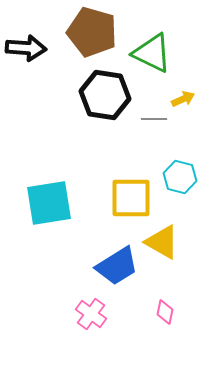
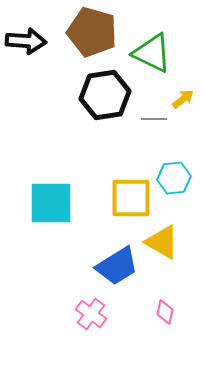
black arrow: moved 7 px up
black hexagon: rotated 18 degrees counterclockwise
yellow arrow: rotated 15 degrees counterclockwise
cyan hexagon: moved 6 px left, 1 px down; rotated 20 degrees counterclockwise
cyan square: moved 2 px right; rotated 9 degrees clockwise
